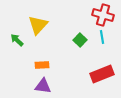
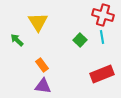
yellow triangle: moved 3 px up; rotated 15 degrees counterclockwise
orange rectangle: rotated 56 degrees clockwise
